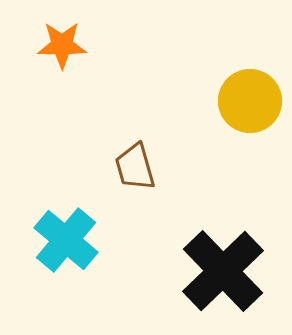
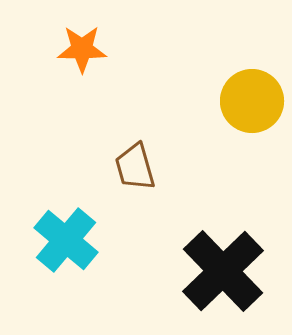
orange star: moved 20 px right, 4 px down
yellow circle: moved 2 px right
